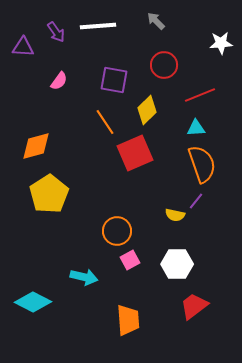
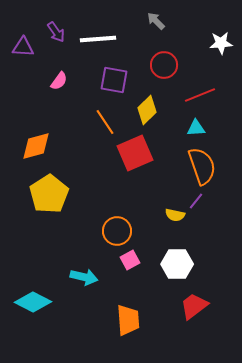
white line: moved 13 px down
orange semicircle: moved 2 px down
